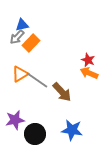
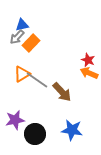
orange triangle: moved 2 px right
